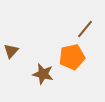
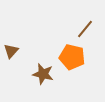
orange pentagon: rotated 25 degrees clockwise
